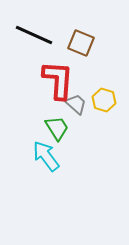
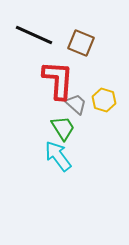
green trapezoid: moved 6 px right
cyan arrow: moved 12 px right
